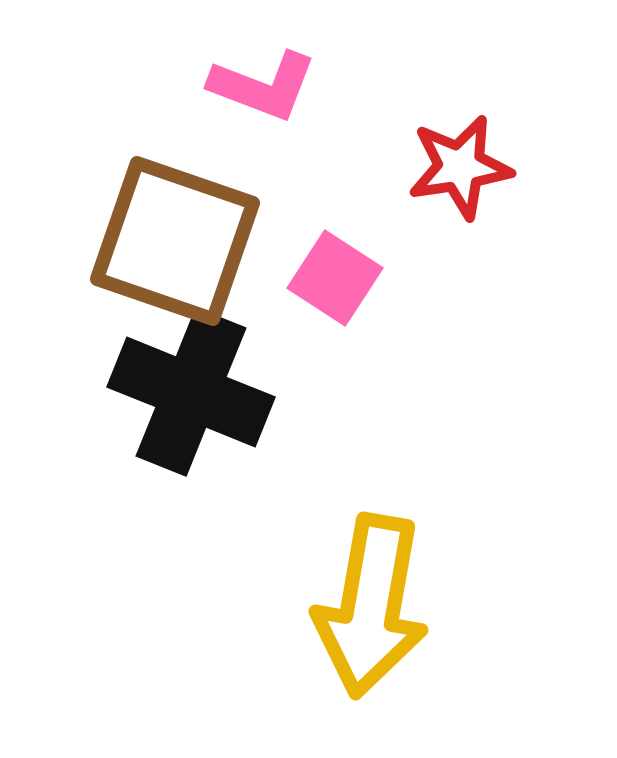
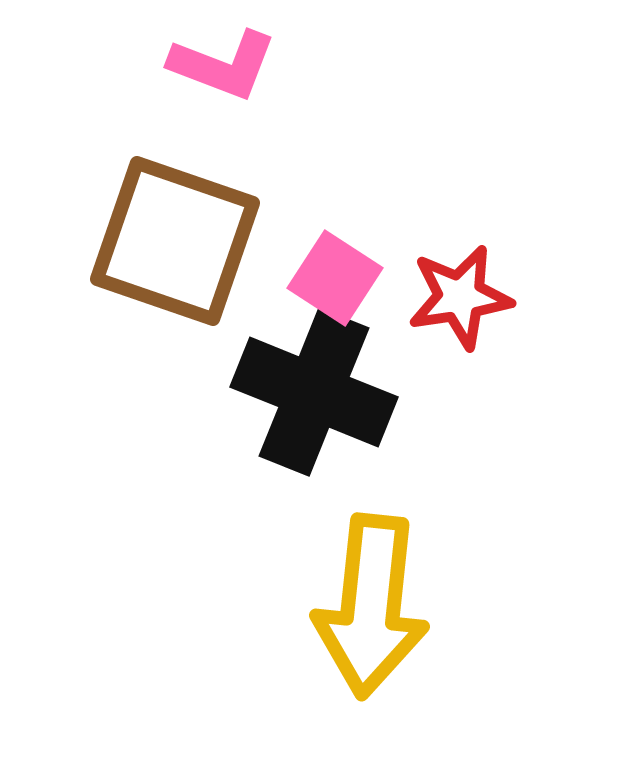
pink L-shape: moved 40 px left, 21 px up
red star: moved 130 px down
black cross: moved 123 px right
yellow arrow: rotated 4 degrees counterclockwise
